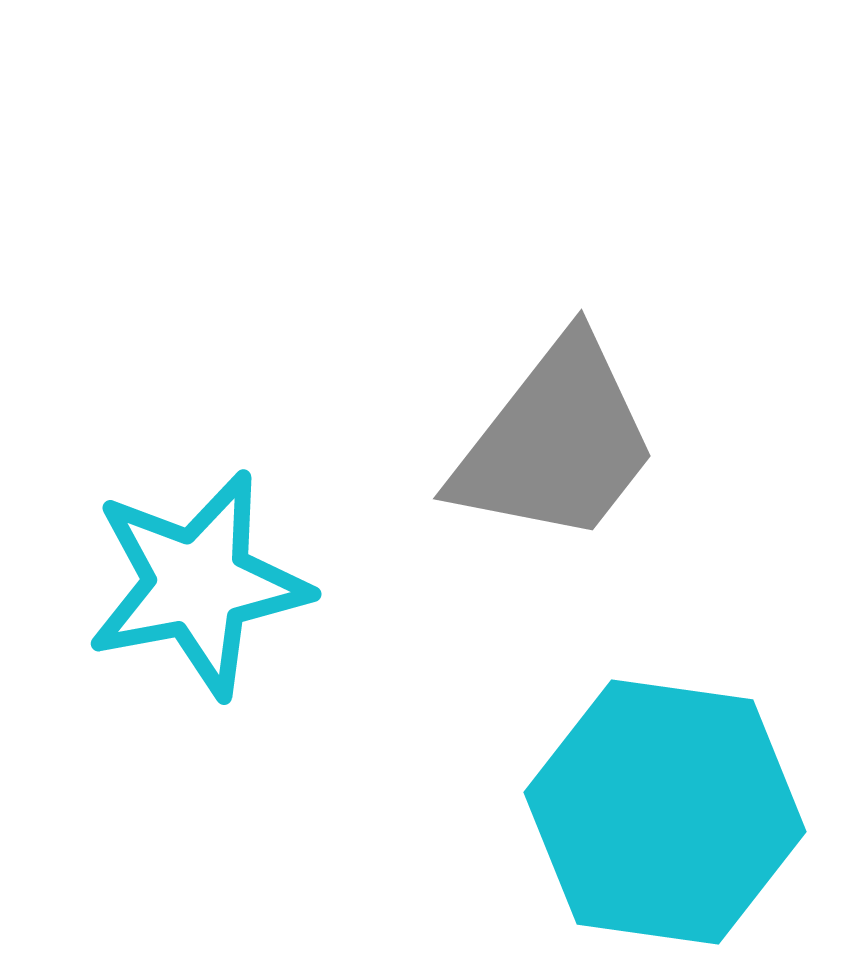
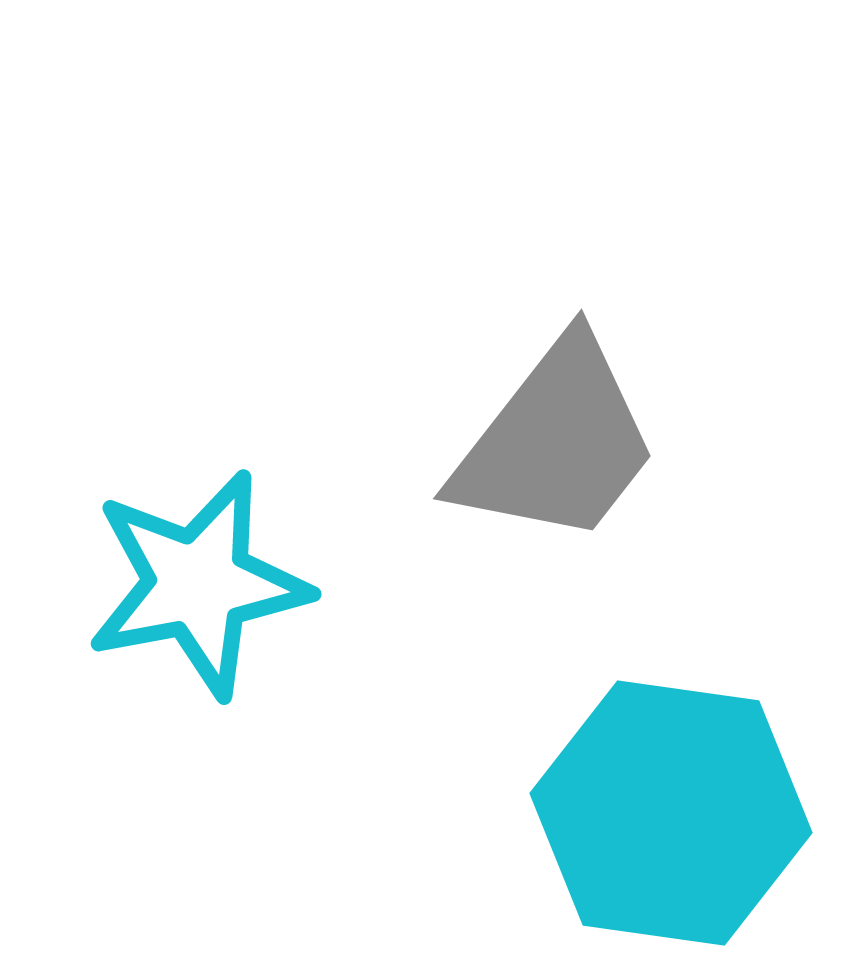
cyan hexagon: moved 6 px right, 1 px down
